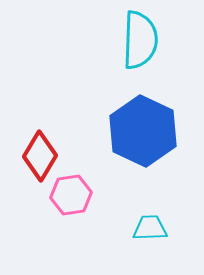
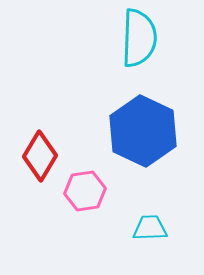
cyan semicircle: moved 1 px left, 2 px up
pink hexagon: moved 14 px right, 4 px up
